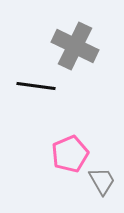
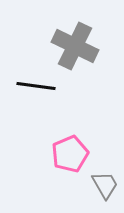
gray trapezoid: moved 3 px right, 4 px down
